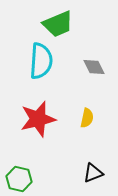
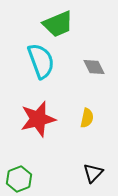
cyan semicircle: rotated 24 degrees counterclockwise
black triangle: rotated 25 degrees counterclockwise
green hexagon: rotated 25 degrees clockwise
